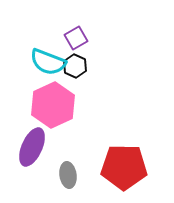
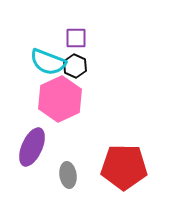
purple square: rotated 30 degrees clockwise
pink hexagon: moved 7 px right, 6 px up
